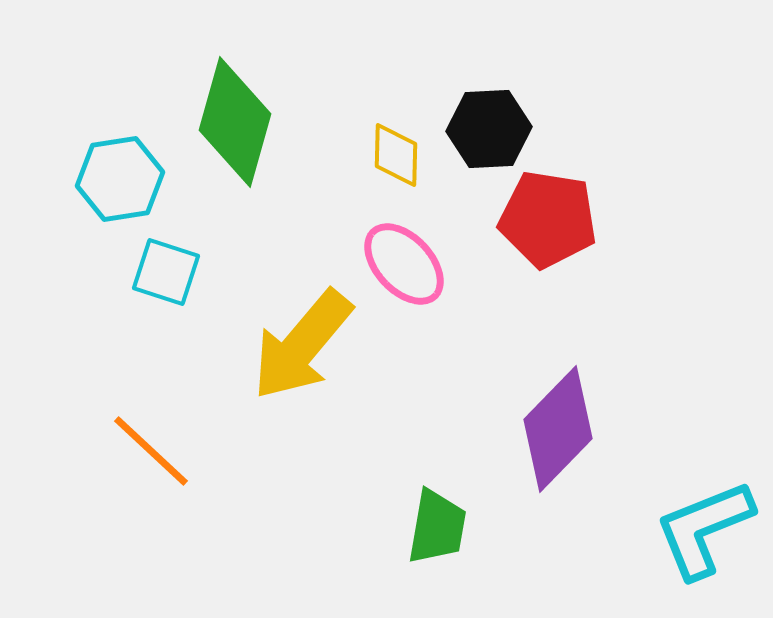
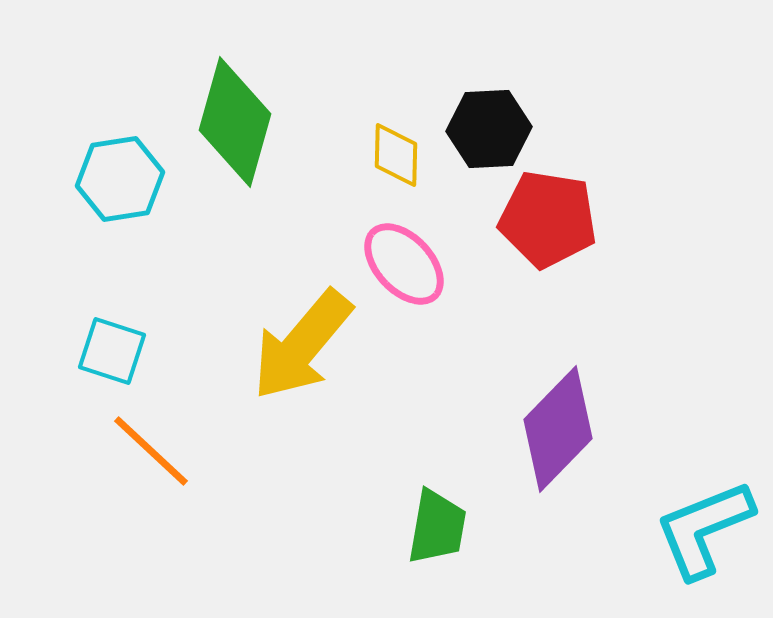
cyan square: moved 54 px left, 79 px down
